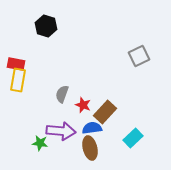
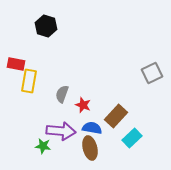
gray square: moved 13 px right, 17 px down
yellow rectangle: moved 11 px right, 1 px down
brown rectangle: moved 11 px right, 4 px down
blue semicircle: rotated 18 degrees clockwise
cyan rectangle: moved 1 px left
green star: moved 3 px right, 3 px down
